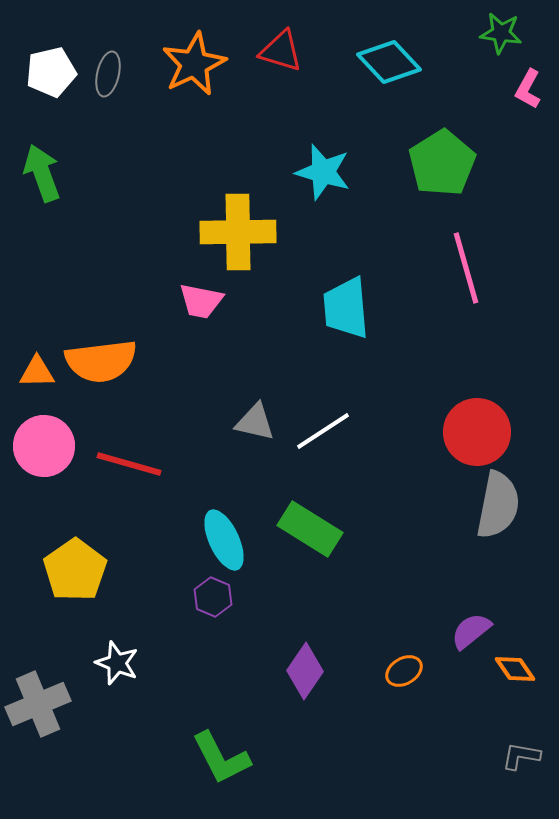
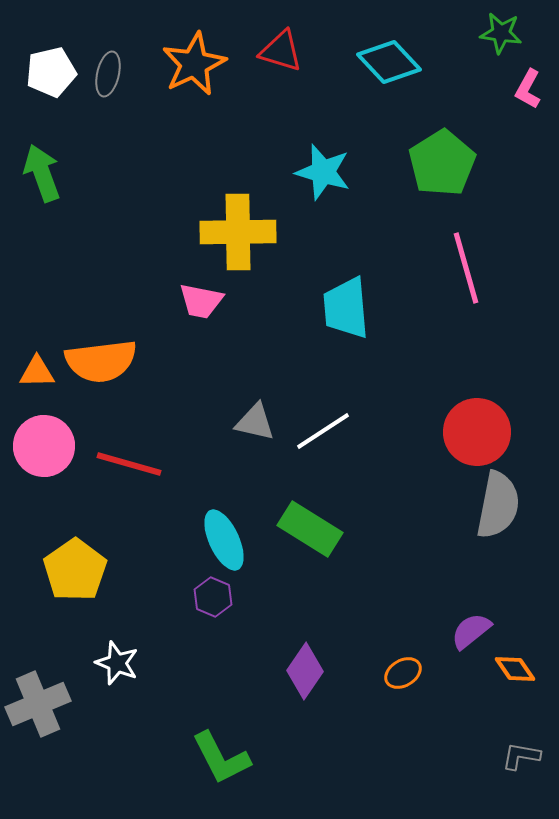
orange ellipse: moved 1 px left, 2 px down
